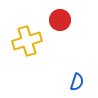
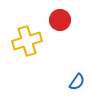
blue semicircle: rotated 18 degrees clockwise
